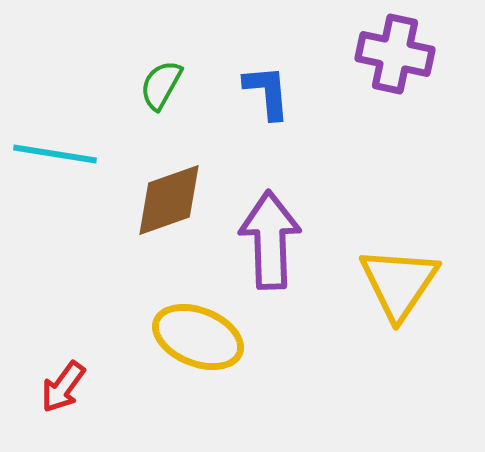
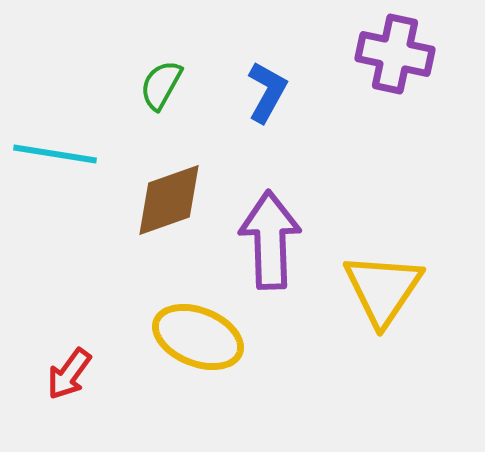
blue L-shape: rotated 34 degrees clockwise
yellow triangle: moved 16 px left, 6 px down
red arrow: moved 6 px right, 13 px up
